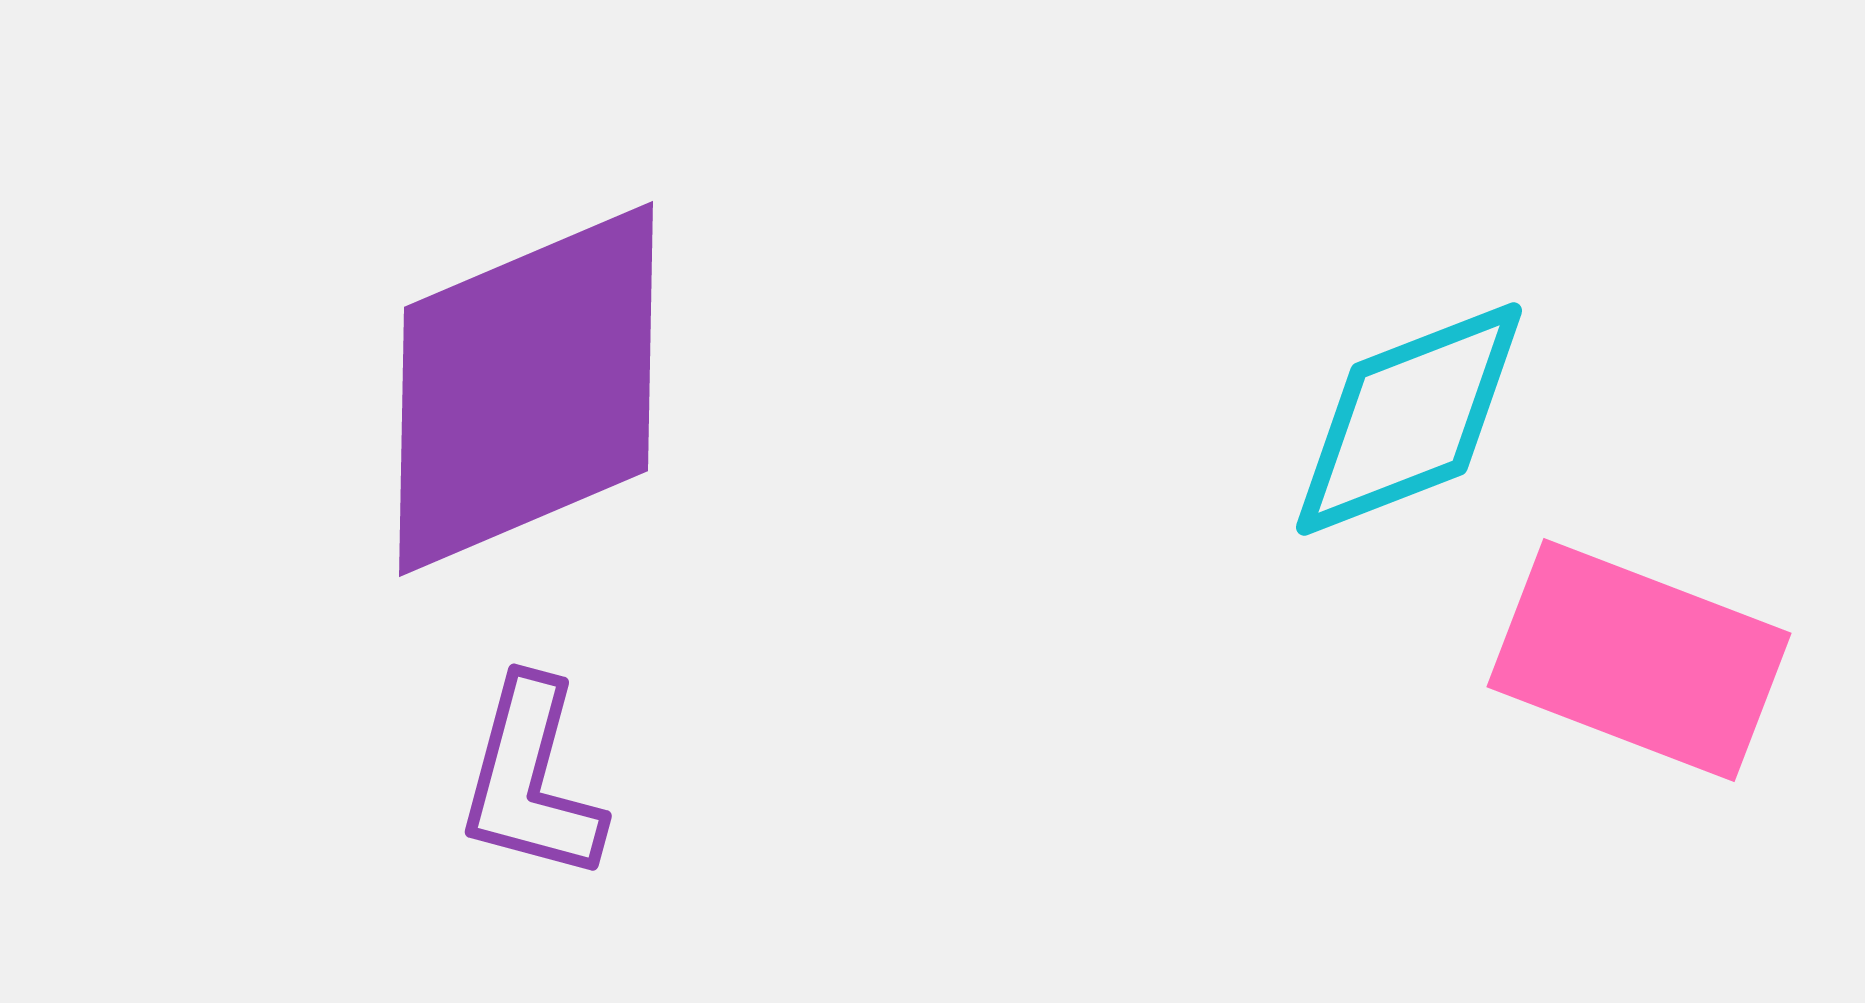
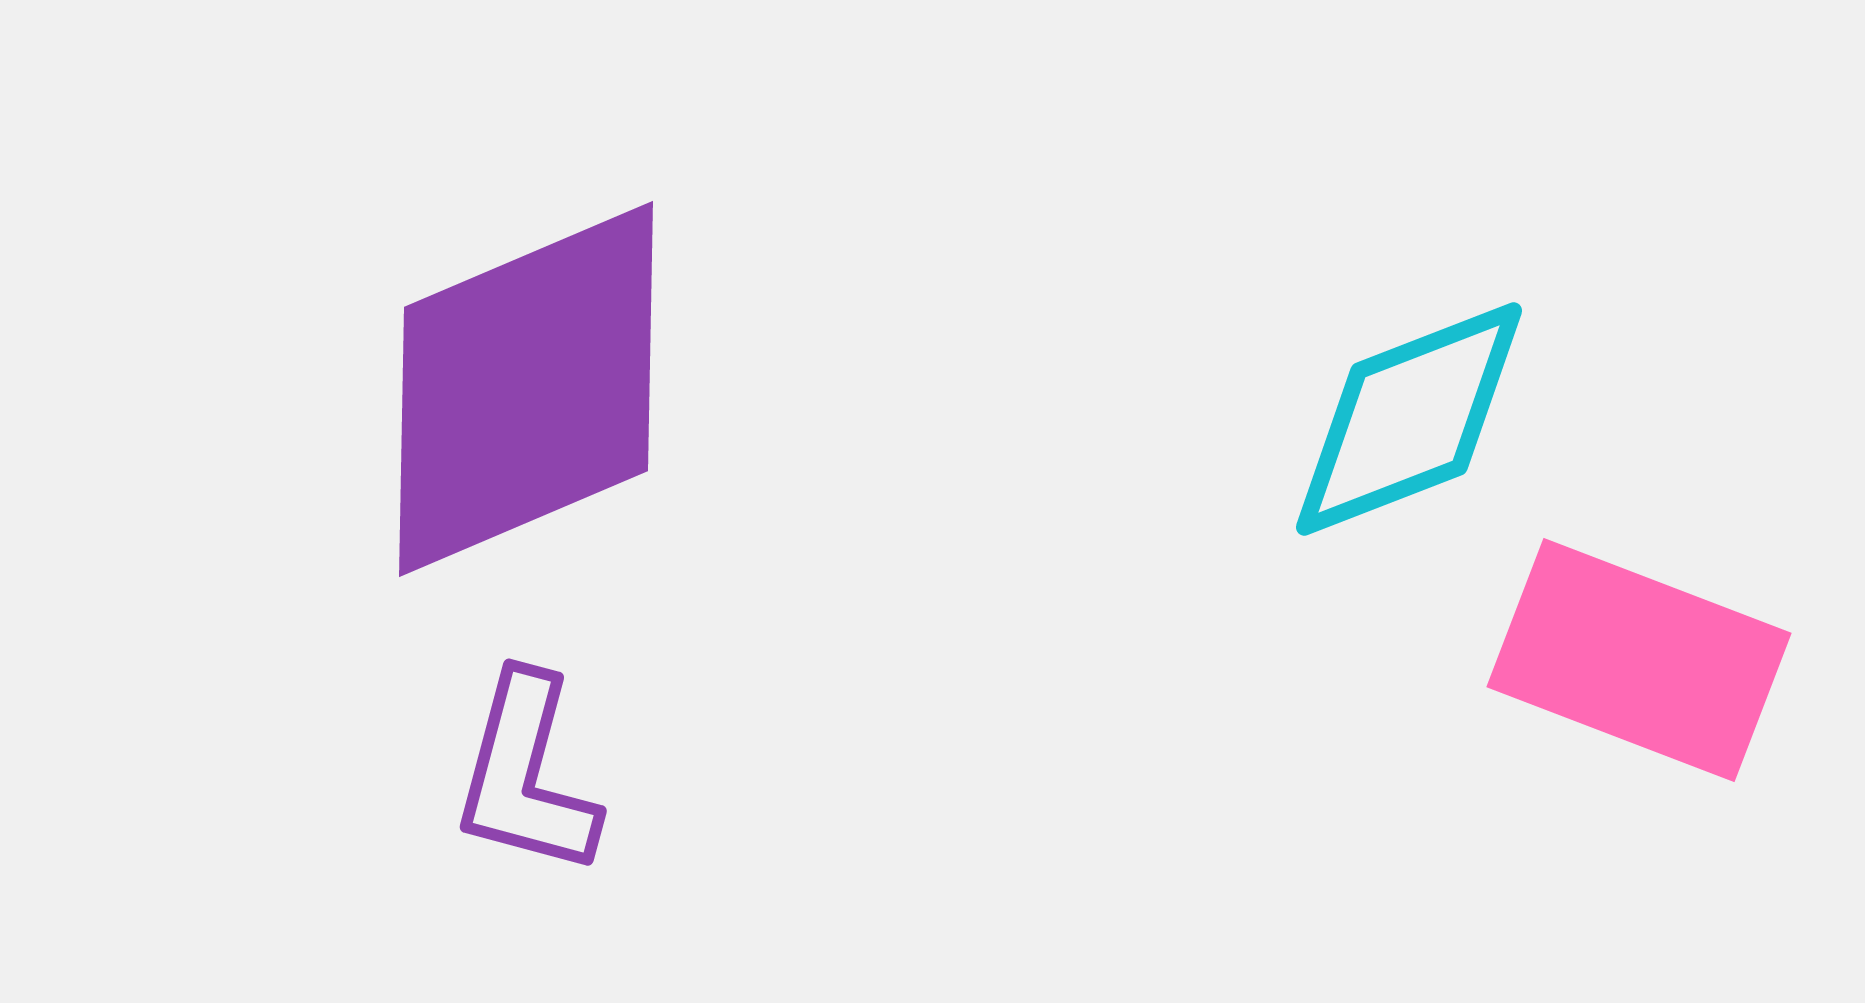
purple L-shape: moved 5 px left, 5 px up
